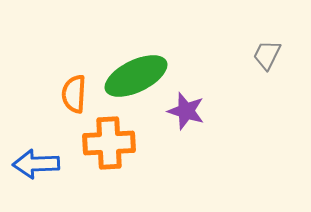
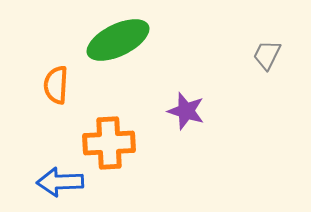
green ellipse: moved 18 px left, 36 px up
orange semicircle: moved 18 px left, 9 px up
blue arrow: moved 24 px right, 18 px down
